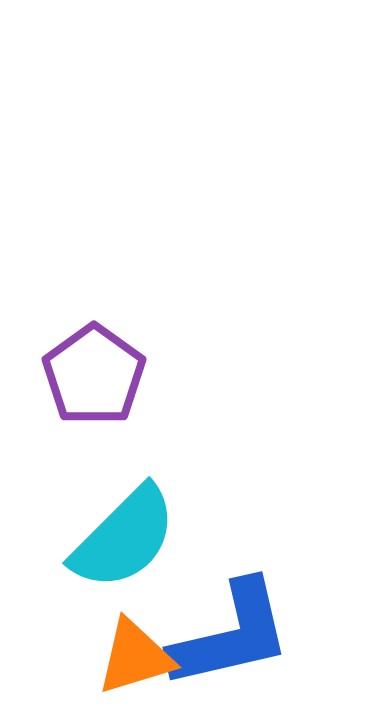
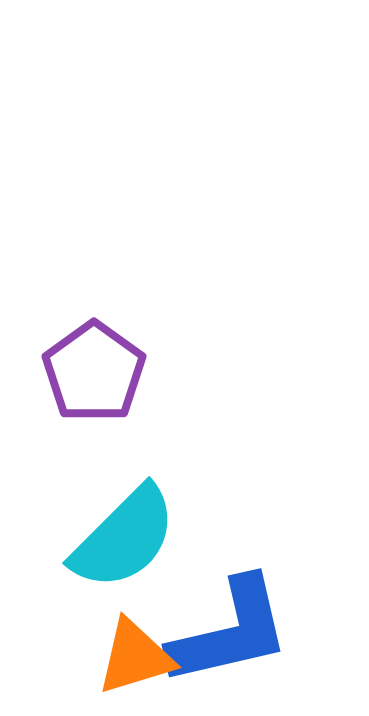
purple pentagon: moved 3 px up
blue L-shape: moved 1 px left, 3 px up
